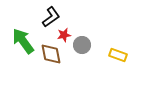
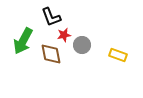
black L-shape: rotated 105 degrees clockwise
green arrow: rotated 116 degrees counterclockwise
